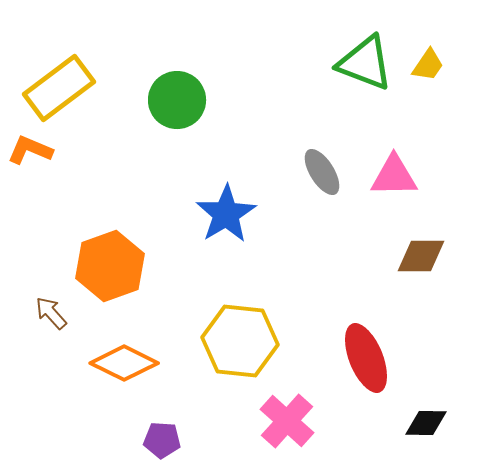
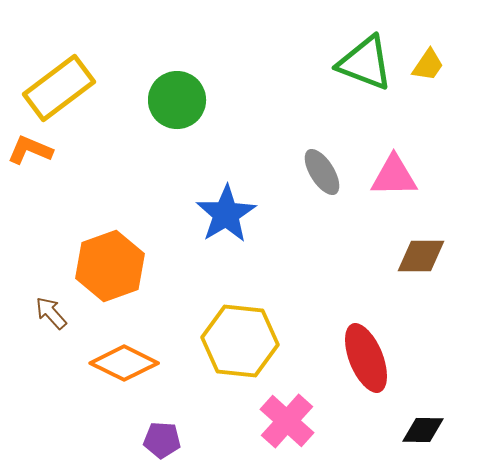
black diamond: moved 3 px left, 7 px down
